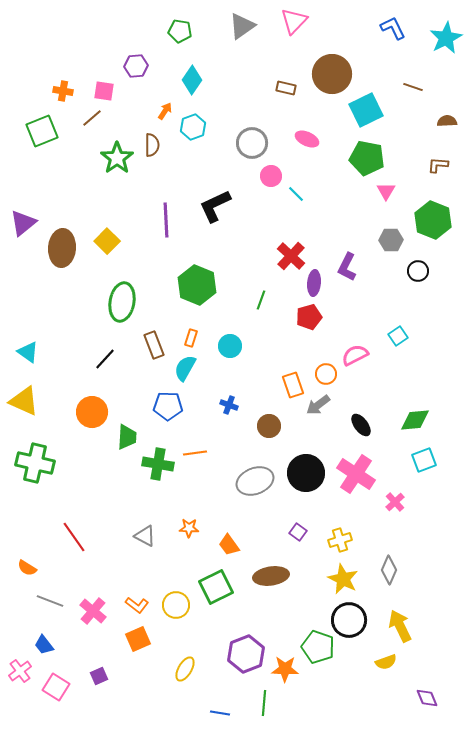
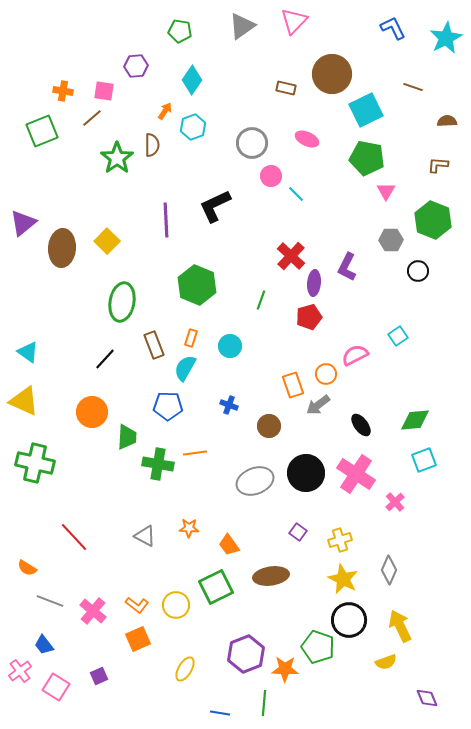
red line at (74, 537): rotated 8 degrees counterclockwise
